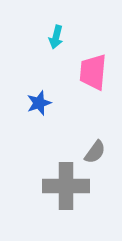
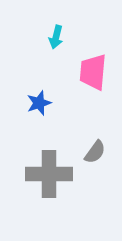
gray cross: moved 17 px left, 12 px up
